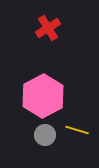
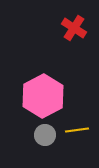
red cross: moved 26 px right; rotated 25 degrees counterclockwise
yellow line: rotated 25 degrees counterclockwise
